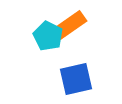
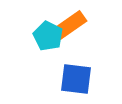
blue square: rotated 20 degrees clockwise
